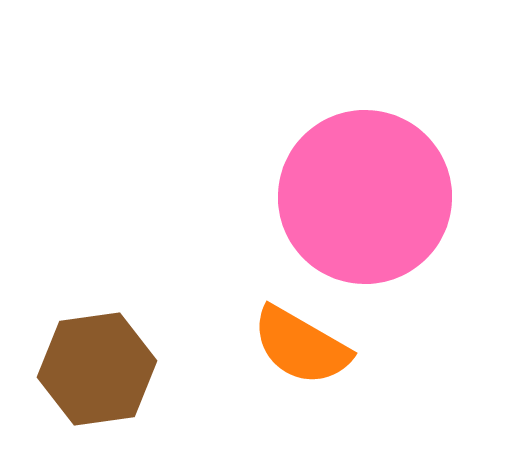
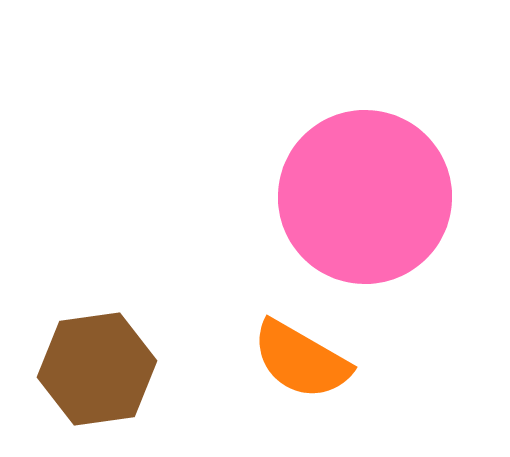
orange semicircle: moved 14 px down
